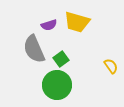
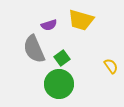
yellow trapezoid: moved 4 px right, 2 px up
green square: moved 1 px right, 1 px up
green circle: moved 2 px right, 1 px up
